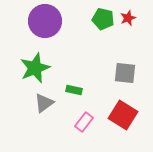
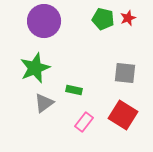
purple circle: moved 1 px left
